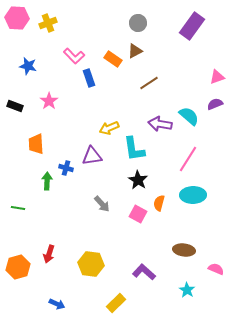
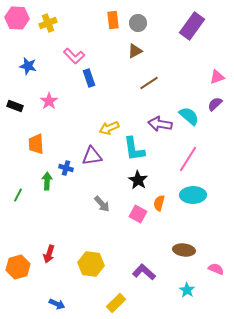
orange rectangle: moved 39 px up; rotated 48 degrees clockwise
purple semicircle: rotated 21 degrees counterclockwise
green line: moved 13 px up; rotated 72 degrees counterclockwise
